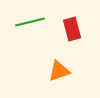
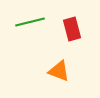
orange triangle: rotated 40 degrees clockwise
